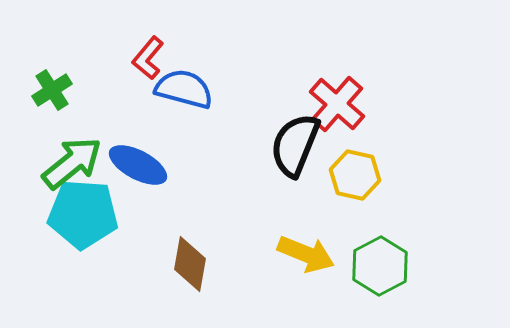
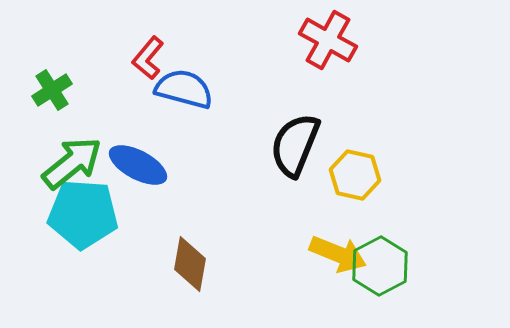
red cross: moved 9 px left, 64 px up; rotated 12 degrees counterclockwise
yellow arrow: moved 32 px right
